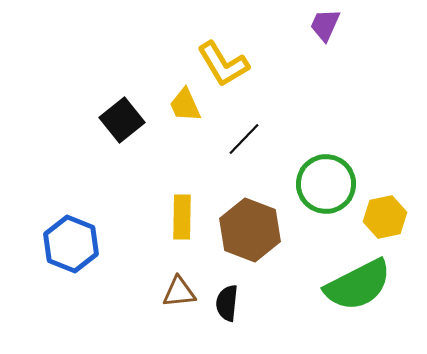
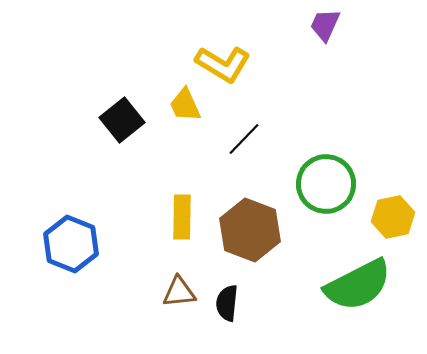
yellow L-shape: rotated 28 degrees counterclockwise
yellow hexagon: moved 8 px right
